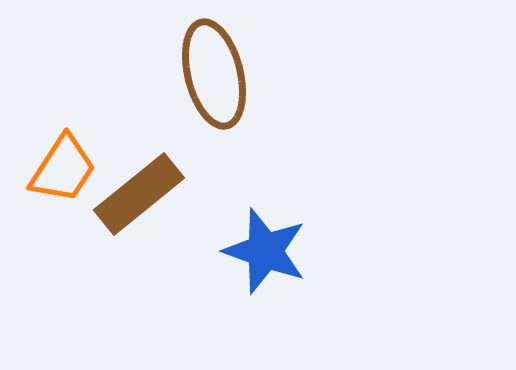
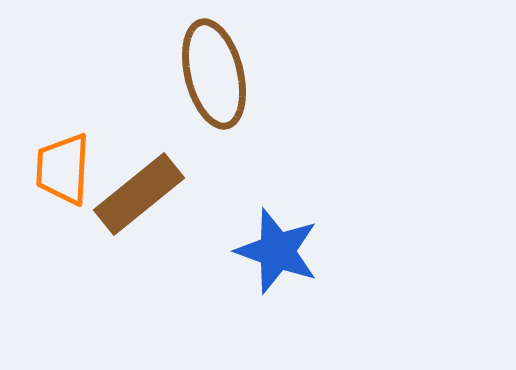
orange trapezoid: rotated 150 degrees clockwise
blue star: moved 12 px right
